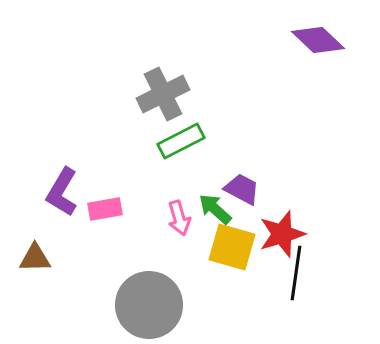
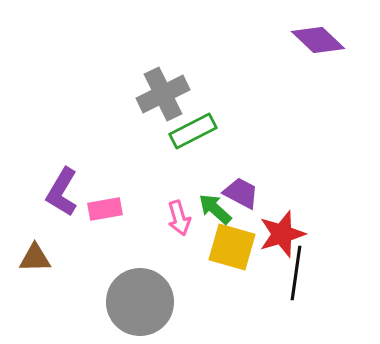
green rectangle: moved 12 px right, 10 px up
purple trapezoid: moved 1 px left, 4 px down
gray circle: moved 9 px left, 3 px up
